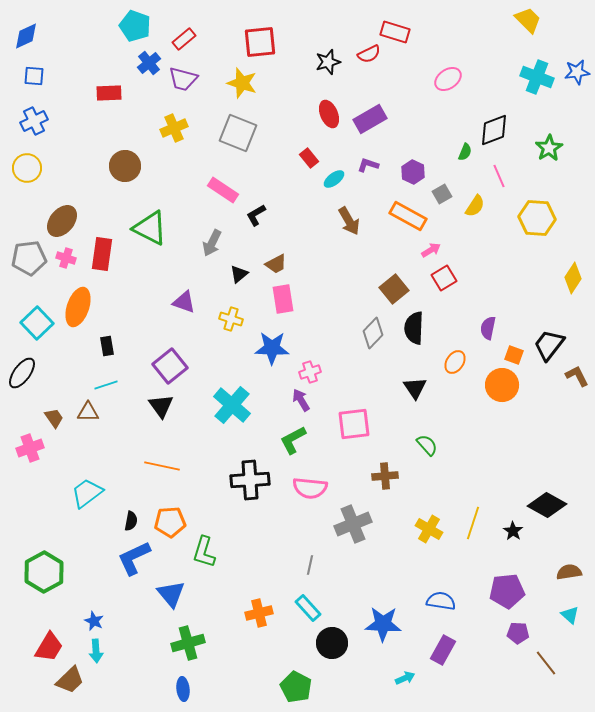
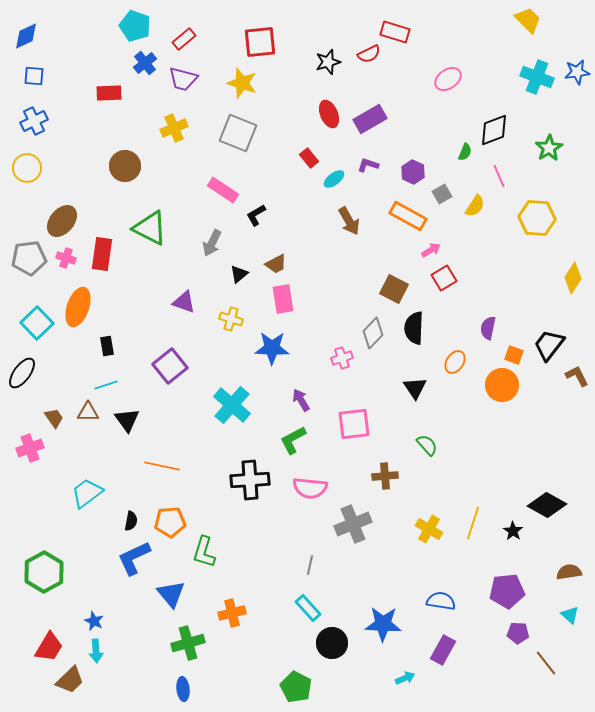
blue cross at (149, 63): moved 4 px left
brown square at (394, 289): rotated 24 degrees counterclockwise
pink cross at (310, 372): moved 32 px right, 14 px up
black triangle at (161, 406): moved 34 px left, 14 px down
orange cross at (259, 613): moved 27 px left
